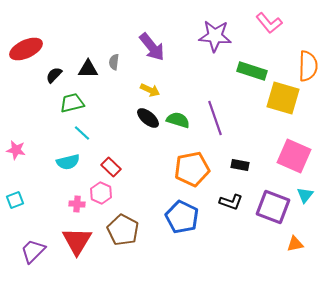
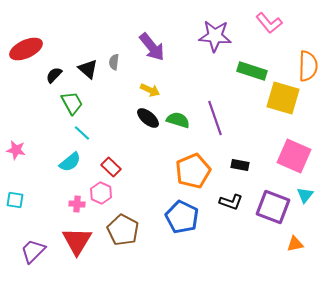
black triangle: rotated 40 degrees clockwise
green trapezoid: rotated 75 degrees clockwise
cyan semicircle: moved 2 px right; rotated 25 degrees counterclockwise
orange pentagon: moved 1 px right, 2 px down; rotated 12 degrees counterclockwise
cyan square: rotated 30 degrees clockwise
